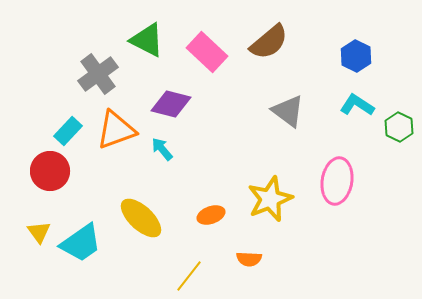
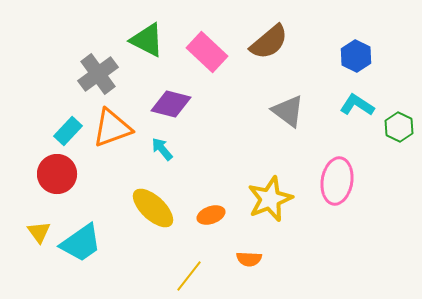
orange triangle: moved 4 px left, 2 px up
red circle: moved 7 px right, 3 px down
yellow ellipse: moved 12 px right, 10 px up
